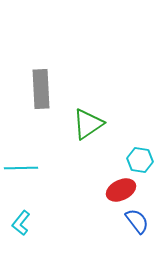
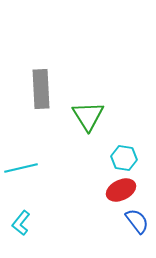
green triangle: moved 8 px up; rotated 28 degrees counterclockwise
cyan hexagon: moved 16 px left, 2 px up
cyan line: rotated 12 degrees counterclockwise
